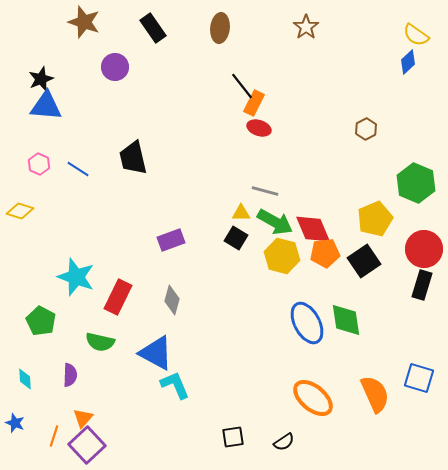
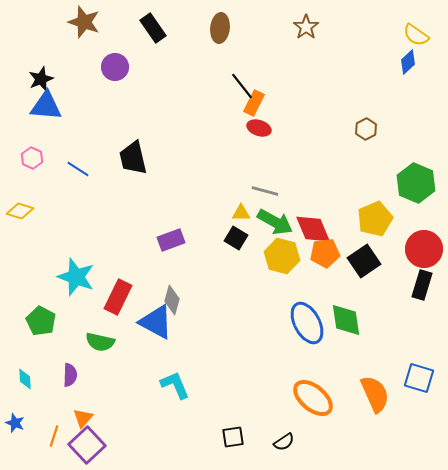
pink hexagon at (39, 164): moved 7 px left, 6 px up
blue triangle at (156, 353): moved 31 px up
